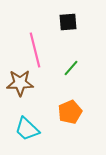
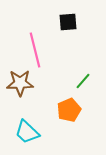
green line: moved 12 px right, 13 px down
orange pentagon: moved 1 px left, 2 px up
cyan trapezoid: moved 3 px down
